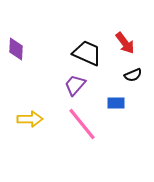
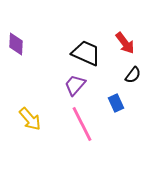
purple diamond: moved 5 px up
black trapezoid: moved 1 px left
black semicircle: rotated 30 degrees counterclockwise
blue rectangle: rotated 66 degrees clockwise
yellow arrow: rotated 50 degrees clockwise
pink line: rotated 12 degrees clockwise
